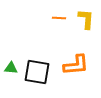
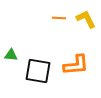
yellow L-shape: rotated 30 degrees counterclockwise
green triangle: moved 13 px up
black square: moved 1 px right, 1 px up
